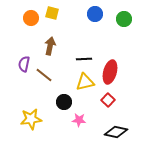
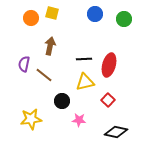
red ellipse: moved 1 px left, 7 px up
black circle: moved 2 px left, 1 px up
